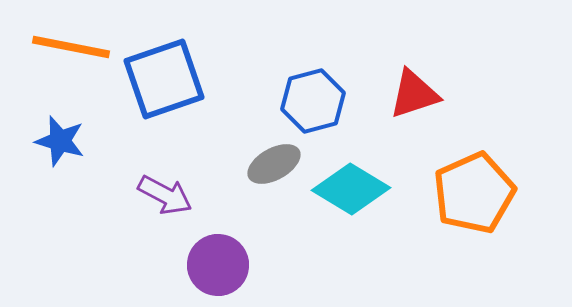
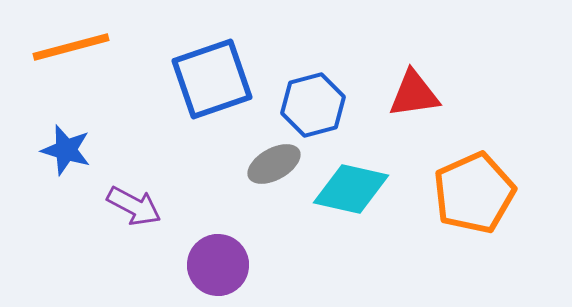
orange line: rotated 26 degrees counterclockwise
blue square: moved 48 px right
red triangle: rotated 10 degrees clockwise
blue hexagon: moved 4 px down
blue star: moved 6 px right, 9 px down
cyan diamond: rotated 18 degrees counterclockwise
purple arrow: moved 31 px left, 11 px down
